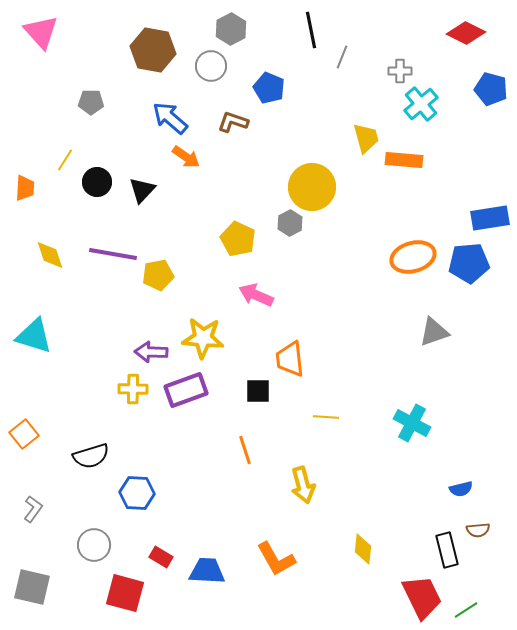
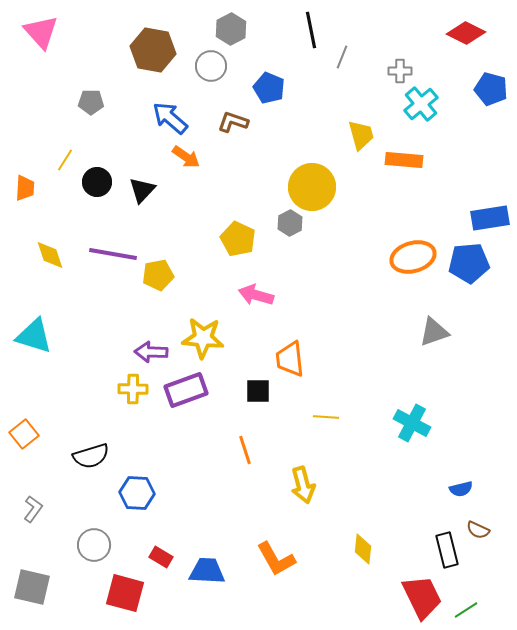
yellow trapezoid at (366, 138): moved 5 px left, 3 px up
pink arrow at (256, 295): rotated 8 degrees counterclockwise
brown semicircle at (478, 530): rotated 30 degrees clockwise
